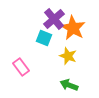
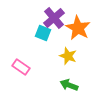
purple cross: moved 1 px up
orange star: moved 5 px right
cyan square: moved 1 px left, 5 px up
pink rectangle: rotated 18 degrees counterclockwise
